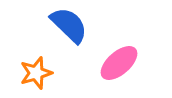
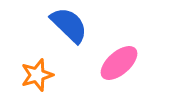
orange star: moved 1 px right, 2 px down
